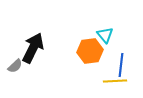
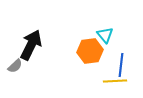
black arrow: moved 2 px left, 3 px up
